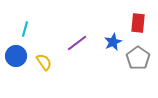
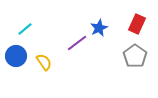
red rectangle: moved 1 px left, 1 px down; rotated 18 degrees clockwise
cyan line: rotated 35 degrees clockwise
blue star: moved 14 px left, 14 px up
gray pentagon: moved 3 px left, 2 px up
